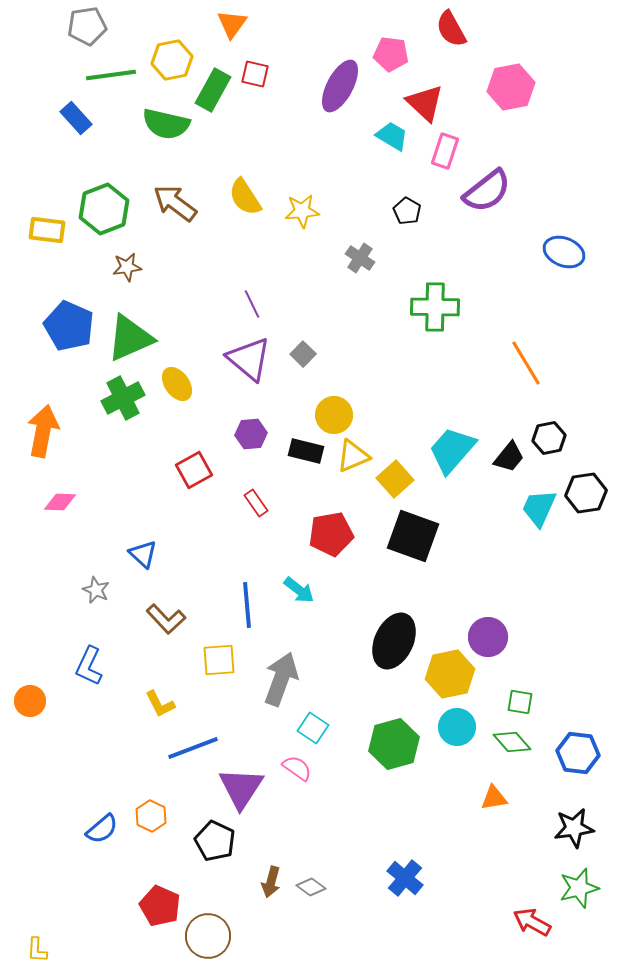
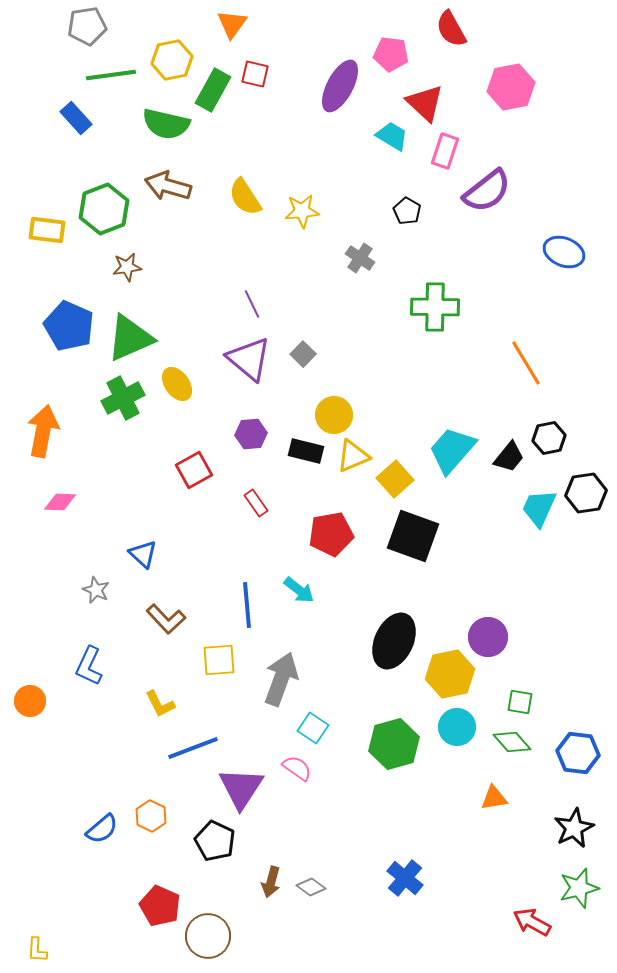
brown arrow at (175, 203): moved 7 px left, 17 px up; rotated 21 degrees counterclockwise
black star at (574, 828): rotated 18 degrees counterclockwise
